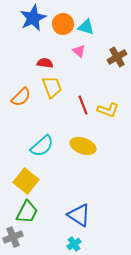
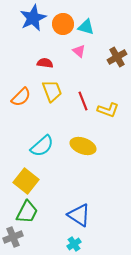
yellow trapezoid: moved 4 px down
red line: moved 4 px up
